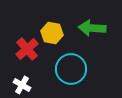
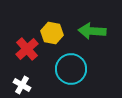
green arrow: moved 3 px down
